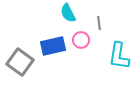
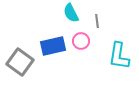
cyan semicircle: moved 3 px right
gray line: moved 2 px left, 2 px up
pink circle: moved 1 px down
